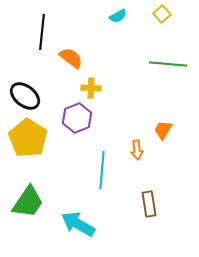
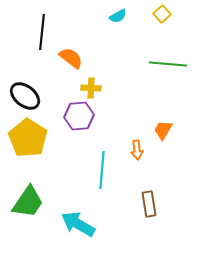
purple hexagon: moved 2 px right, 2 px up; rotated 16 degrees clockwise
